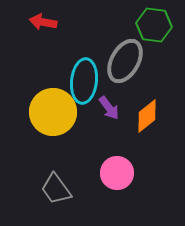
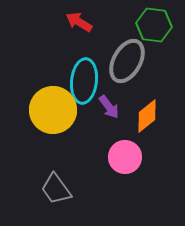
red arrow: moved 36 px right; rotated 20 degrees clockwise
gray ellipse: moved 2 px right
purple arrow: moved 1 px up
yellow circle: moved 2 px up
pink circle: moved 8 px right, 16 px up
